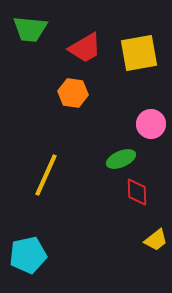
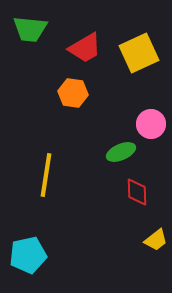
yellow square: rotated 15 degrees counterclockwise
green ellipse: moved 7 px up
yellow line: rotated 15 degrees counterclockwise
